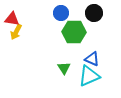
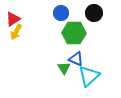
red triangle: moved 1 px right; rotated 42 degrees counterclockwise
green hexagon: moved 1 px down
blue triangle: moved 16 px left
cyan triangle: rotated 20 degrees counterclockwise
